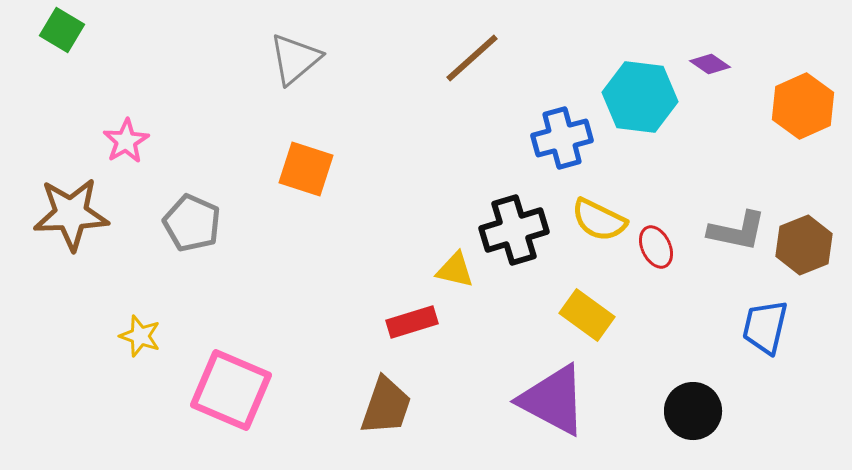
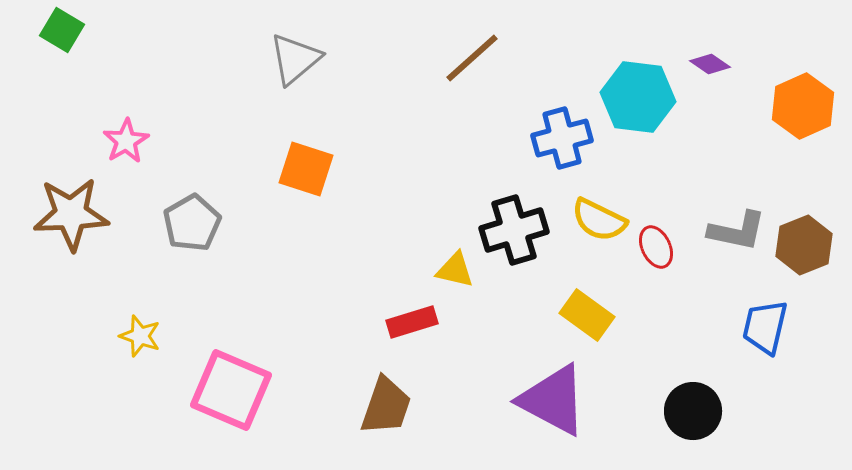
cyan hexagon: moved 2 px left
gray pentagon: rotated 18 degrees clockwise
